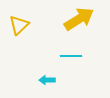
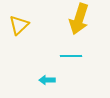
yellow arrow: rotated 140 degrees clockwise
